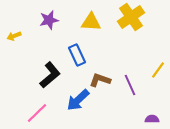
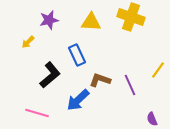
yellow cross: rotated 36 degrees counterclockwise
yellow arrow: moved 14 px right, 6 px down; rotated 24 degrees counterclockwise
pink line: rotated 60 degrees clockwise
purple semicircle: rotated 112 degrees counterclockwise
